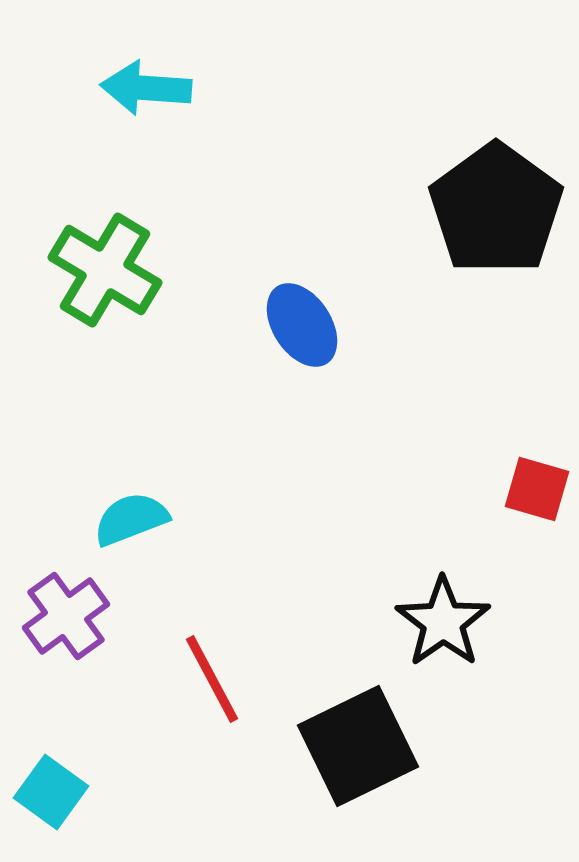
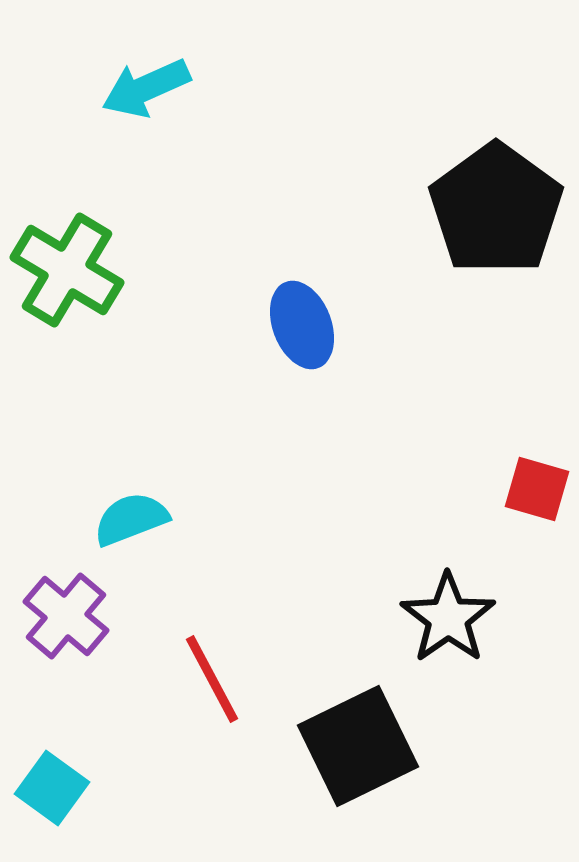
cyan arrow: rotated 28 degrees counterclockwise
green cross: moved 38 px left
blue ellipse: rotated 12 degrees clockwise
purple cross: rotated 14 degrees counterclockwise
black star: moved 5 px right, 4 px up
cyan square: moved 1 px right, 4 px up
